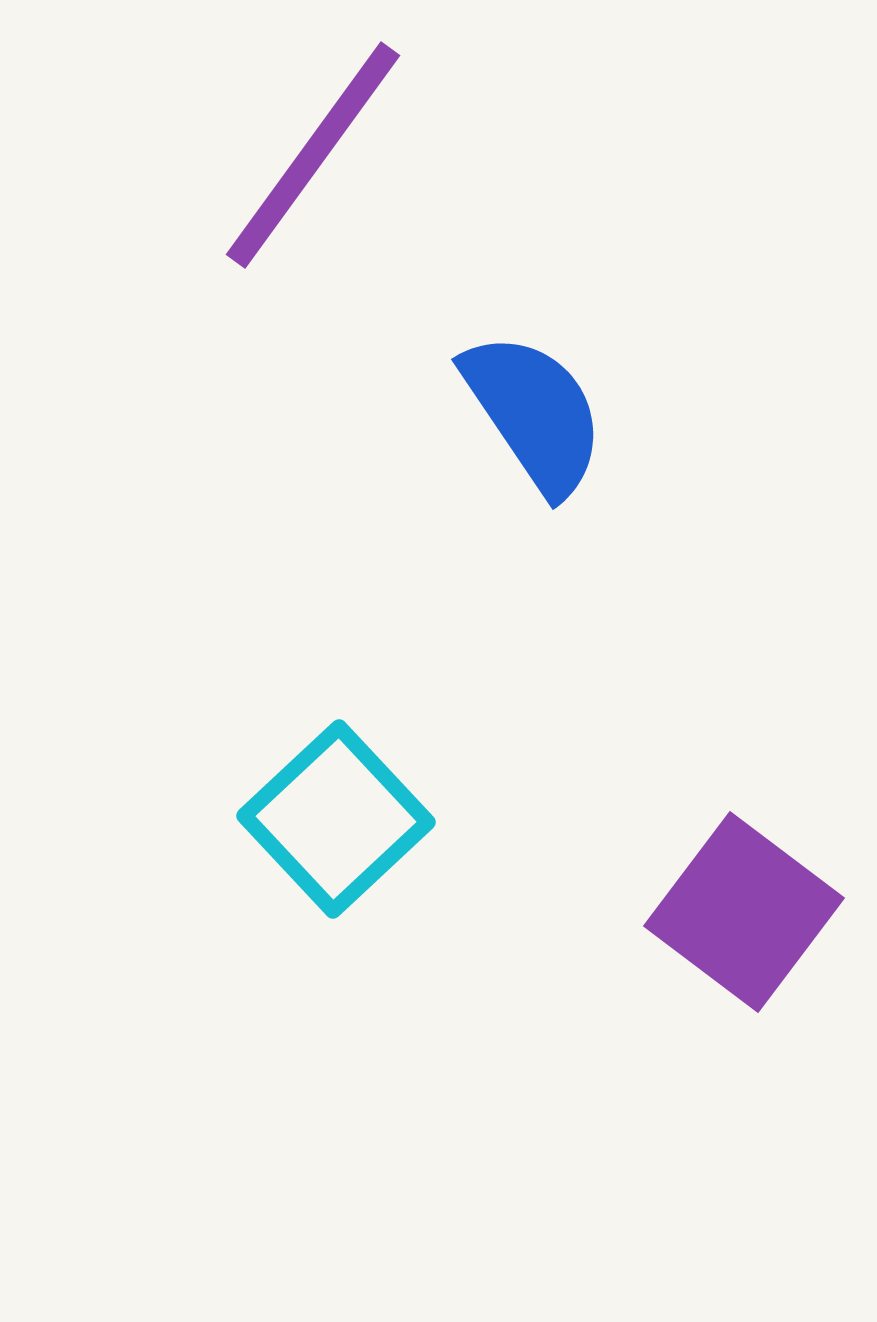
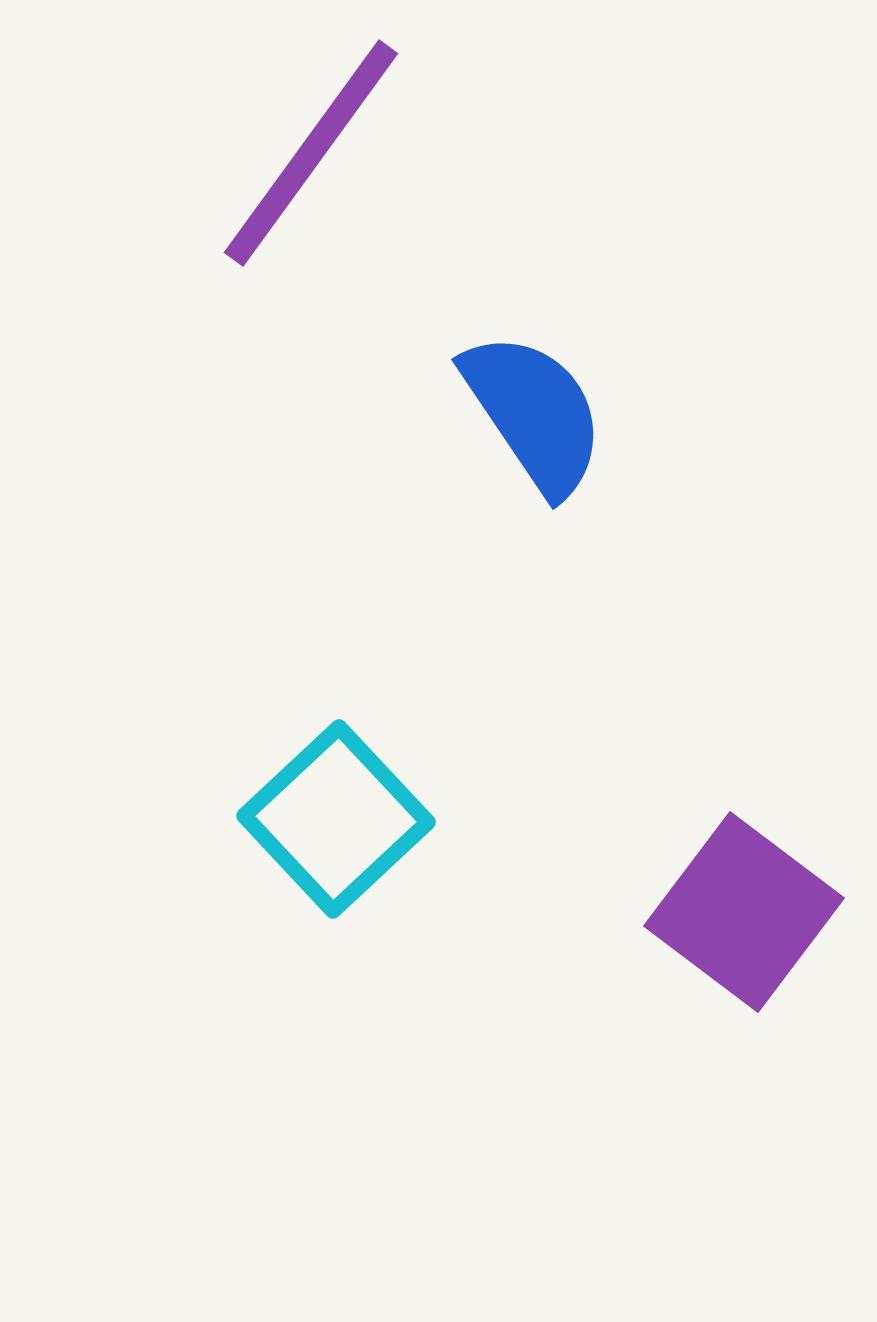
purple line: moved 2 px left, 2 px up
